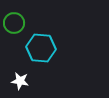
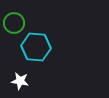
cyan hexagon: moved 5 px left, 1 px up
